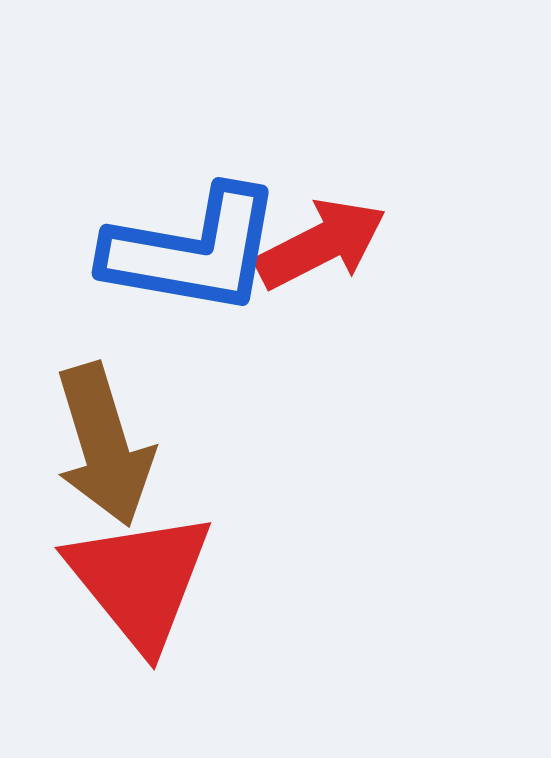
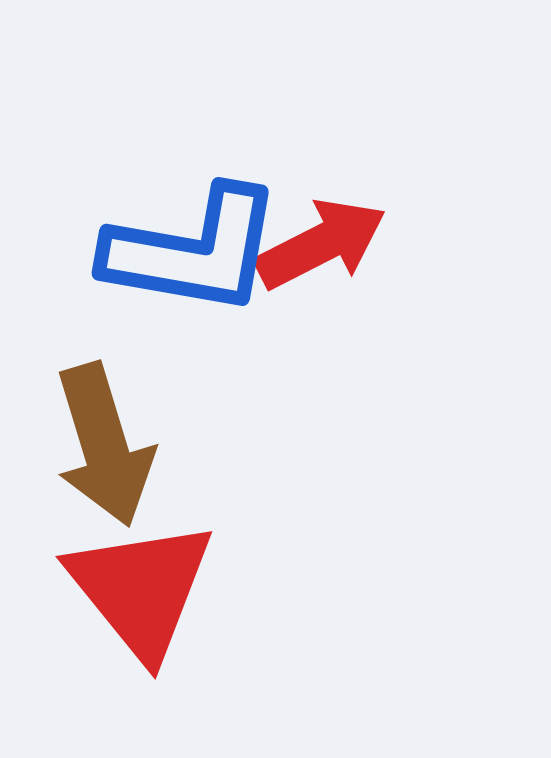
red triangle: moved 1 px right, 9 px down
